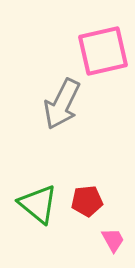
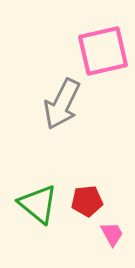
pink trapezoid: moved 1 px left, 6 px up
